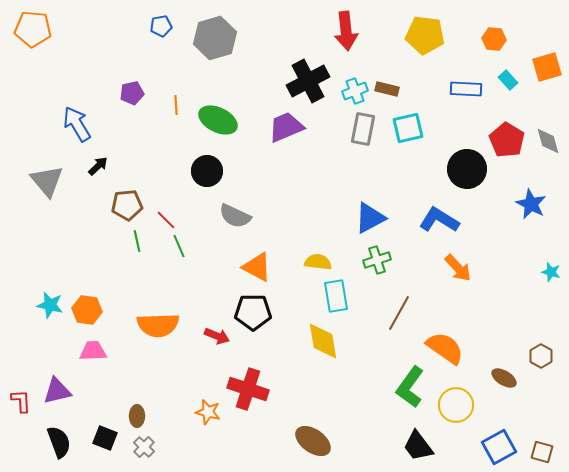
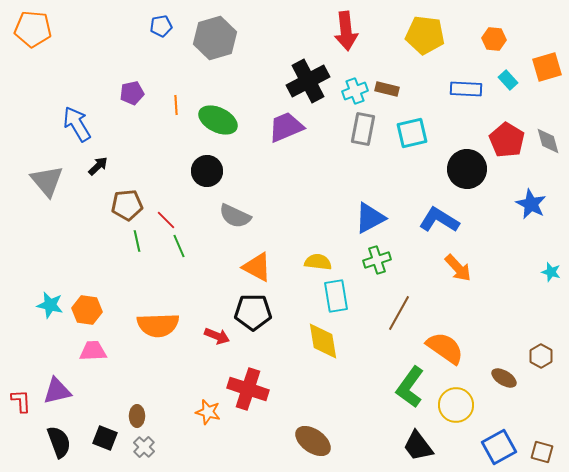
cyan square at (408, 128): moved 4 px right, 5 px down
